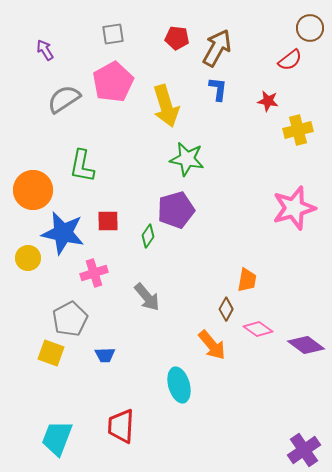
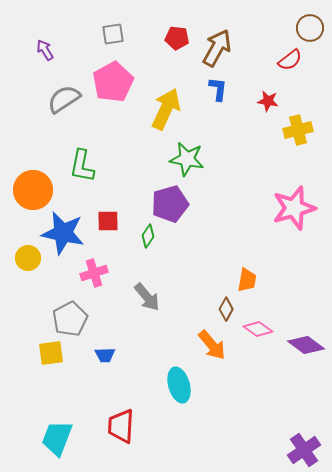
yellow arrow: moved 3 px down; rotated 138 degrees counterclockwise
purple pentagon: moved 6 px left, 6 px up
yellow square: rotated 28 degrees counterclockwise
